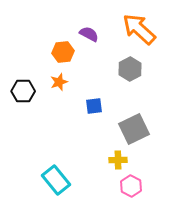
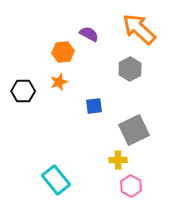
gray square: moved 1 px down
